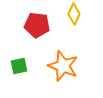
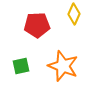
red pentagon: rotated 10 degrees counterclockwise
green square: moved 2 px right
